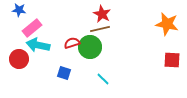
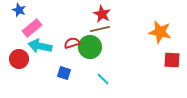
blue star: rotated 16 degrees clockwise
orange star: moved 7 px left, 8 px down
cyan arrow: moved 2 px right, 1 px down
